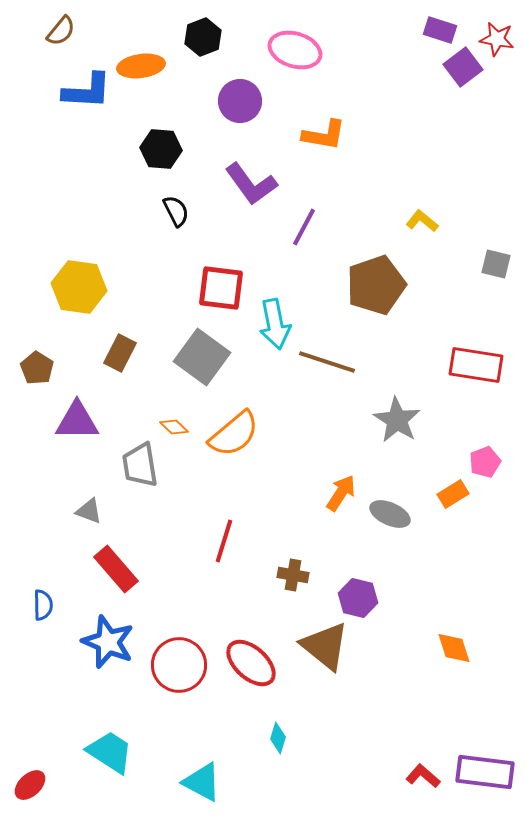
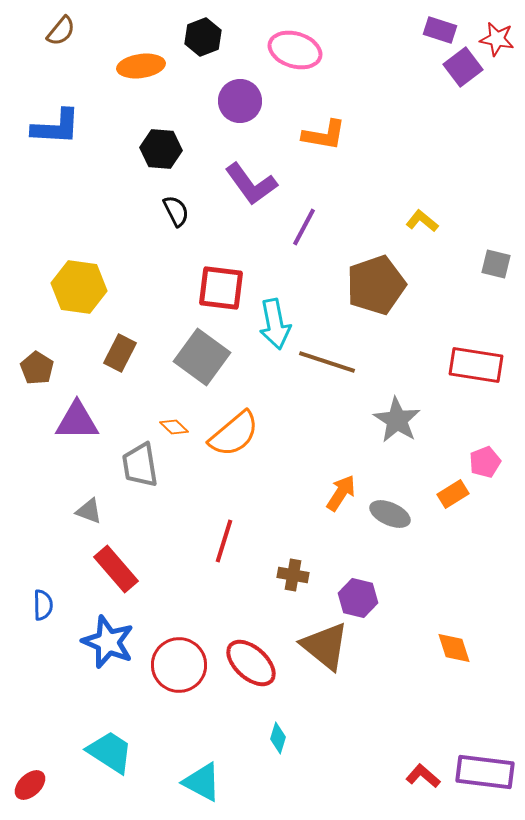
blue L-shape at (87, 91): moved 31 px left, 36 px down
